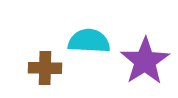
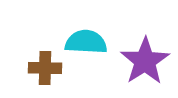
cyan semicircle: moved 3 px left, 1 px down
